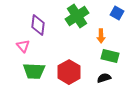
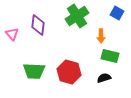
pink triangle: moved 11 px left, 12 px up
red hexagon: rotated 15 degrees counterclockwise
